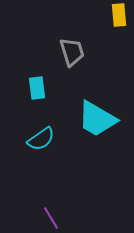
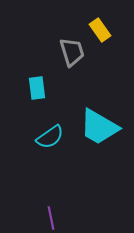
yellow rectangle: moved 19 px left, 15 px down; rotated 30 degrees counterclockwise
cyan trapezoid: moved 2 px right, 8 px down
cyan semicircle: moved 9 px right, 2 px up
purple line: rotated 20 degrees clockwise
